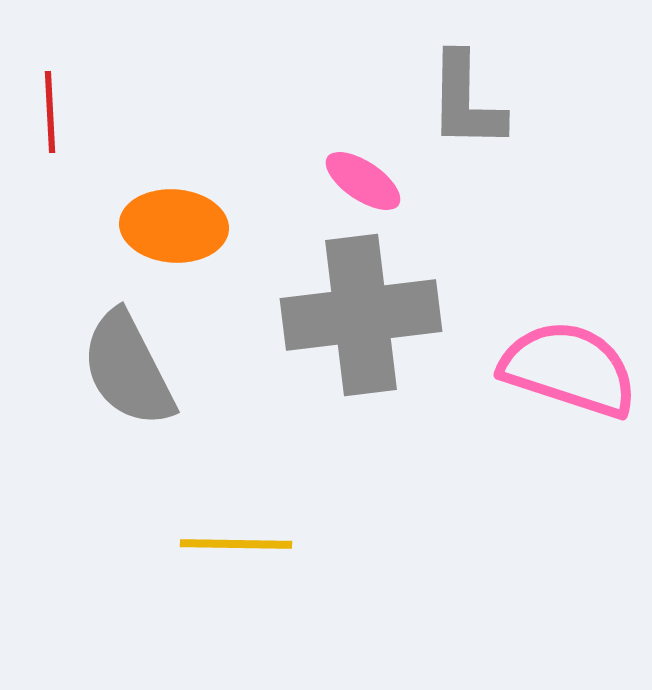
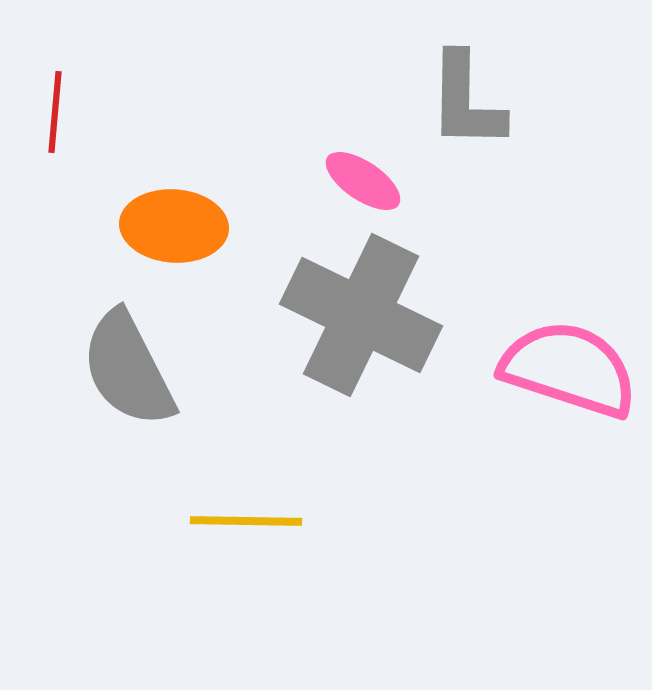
red line: moved 5 px right; rotated 8 degrees clockwise
gray cross: rotated 33 degrees clockwise
yellow line: moved 10 px right, 23 px up
